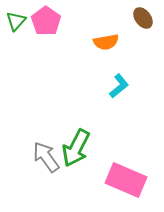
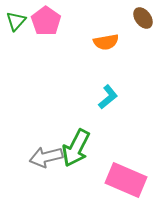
cyan L-shape: moved 11 px left, 11 px down
gray arrow: rotated 68 degrees counterclockwise
